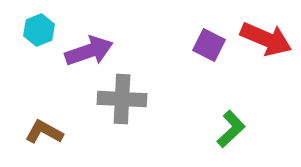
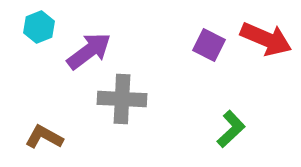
cyan hexagon: moved 3 px up
purple arrow: rotated 18 degrees counterclockwise
brown L-shape: moved 5 px down
